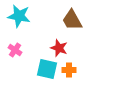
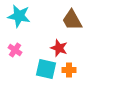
cyan square: moved 1 px left
